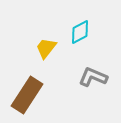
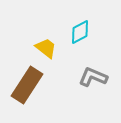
yellow trapezoid: rotated 90 degrees clockwise
brown rectangle: moved 10 px up
